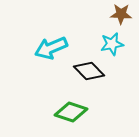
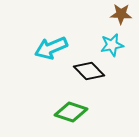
cyan star: moved 1 px down
